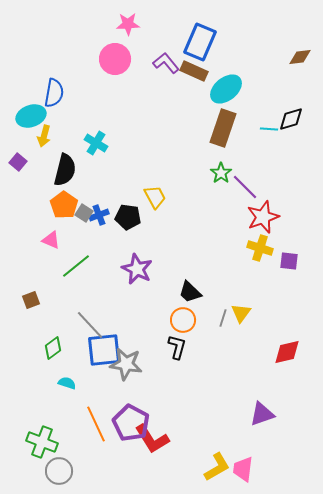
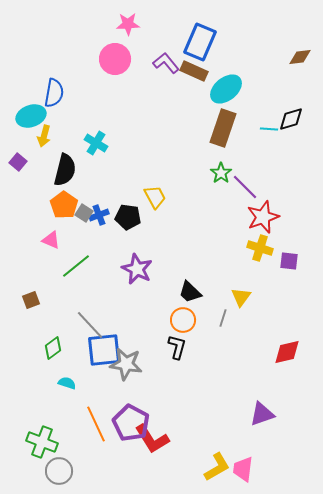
yellow triangle at (241, 313): moved 16 px up
